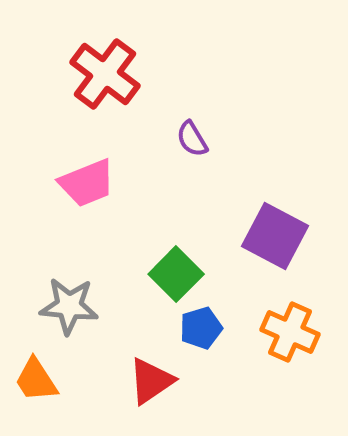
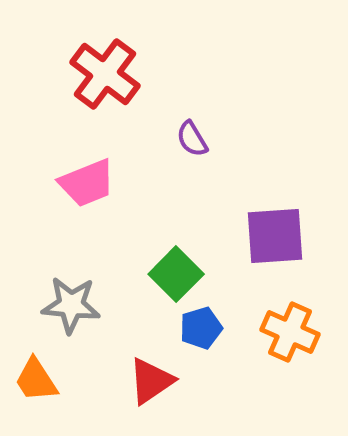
purple square: rotated 32 degrees counterclockwise
gray star: moved 2 px right, 1 px up
